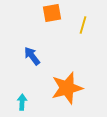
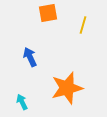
orange square: moved 4 px left
blue arrow: moved 2 px left, 1 px down; rotated 12 degrees clockwise
cyan arrow: rotated 28 degrees counterclockwise
